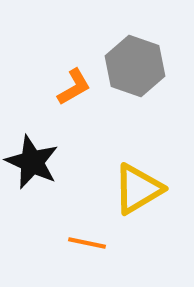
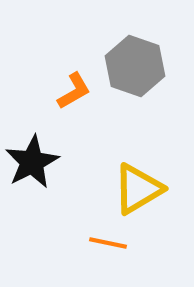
orange L-shape: moved 4 px down
black star: rotated 20 degrees clockwise
orange line: moved 21 px right
